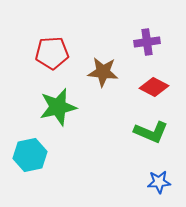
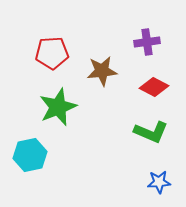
brown star: moved 1 px left, 1 px up; rotated 12 degrees counterclockwise
green star: rotated 9 degrees counterclockwise
